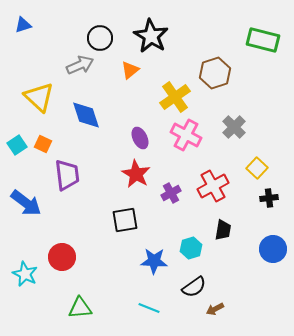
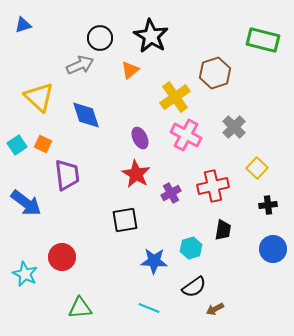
red cross: rotated 16 degrees clockwise
black cross: moved 1 px left, 7 px down
